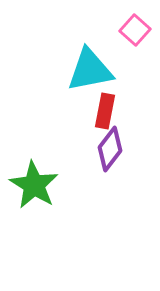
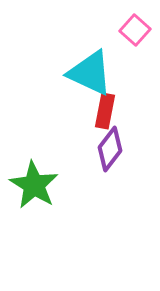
cyan triangle: moved 3 px down; rotated 36 degrees clockwise
